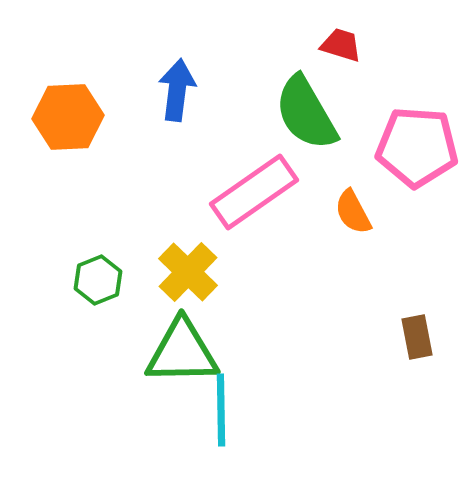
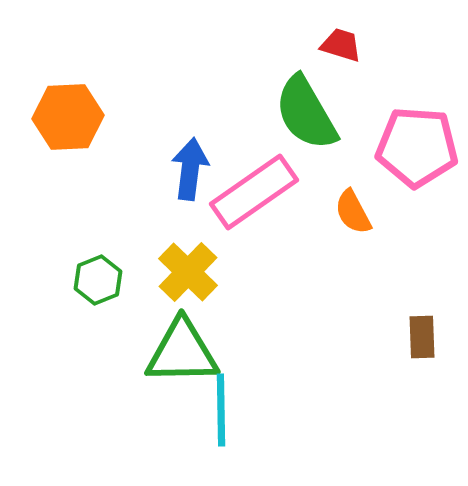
blue arrow: moved 13 px right, 79 px down
brown rectangle: moved 5 px right; rotated 9 degrees clockwise
